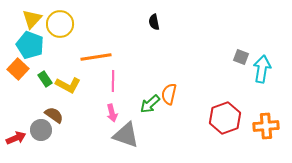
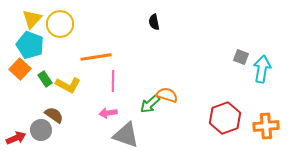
orange square: moved 2 px right
orange semicircle: moved 2 px left, 1 px down; rotated 95 degrees clockwise
pink arrow: moved 4 px left; rotated 96 degrees clockwise
